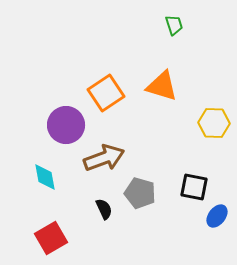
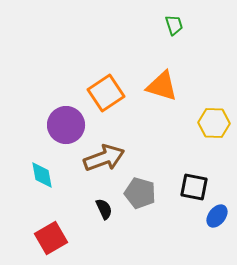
cyan diamond: moved 3 px left, 2 px up
